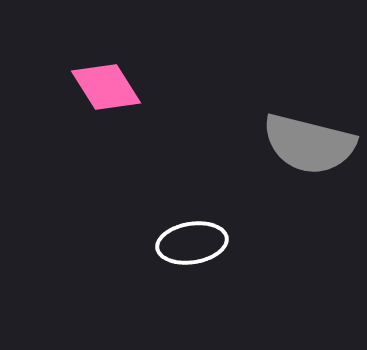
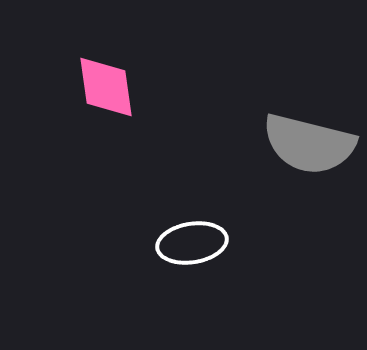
pink diamond: rotated 24 degrees clockwise
